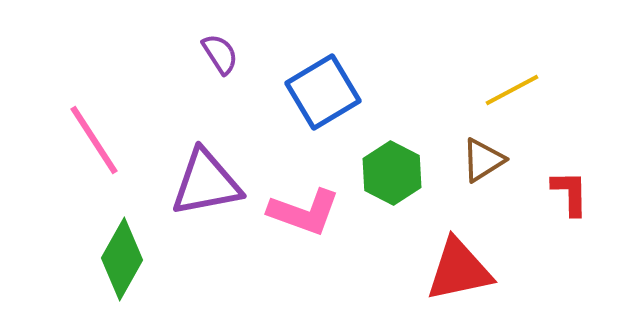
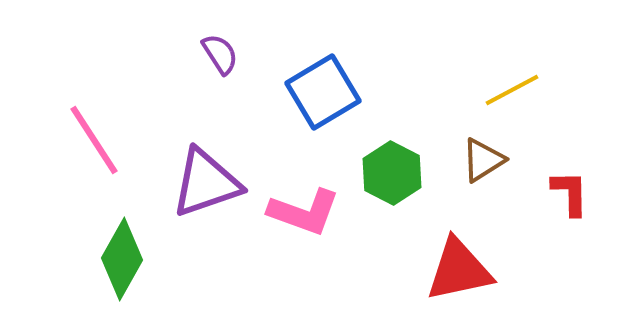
purple triangle: rotated 8 degrees counterclockwise
